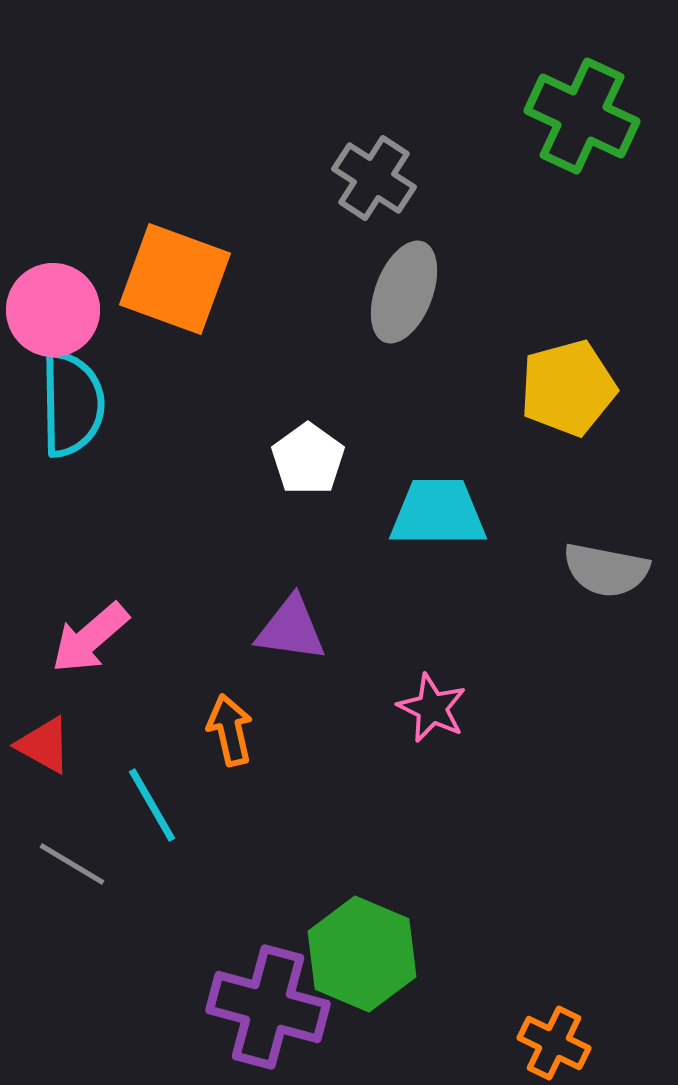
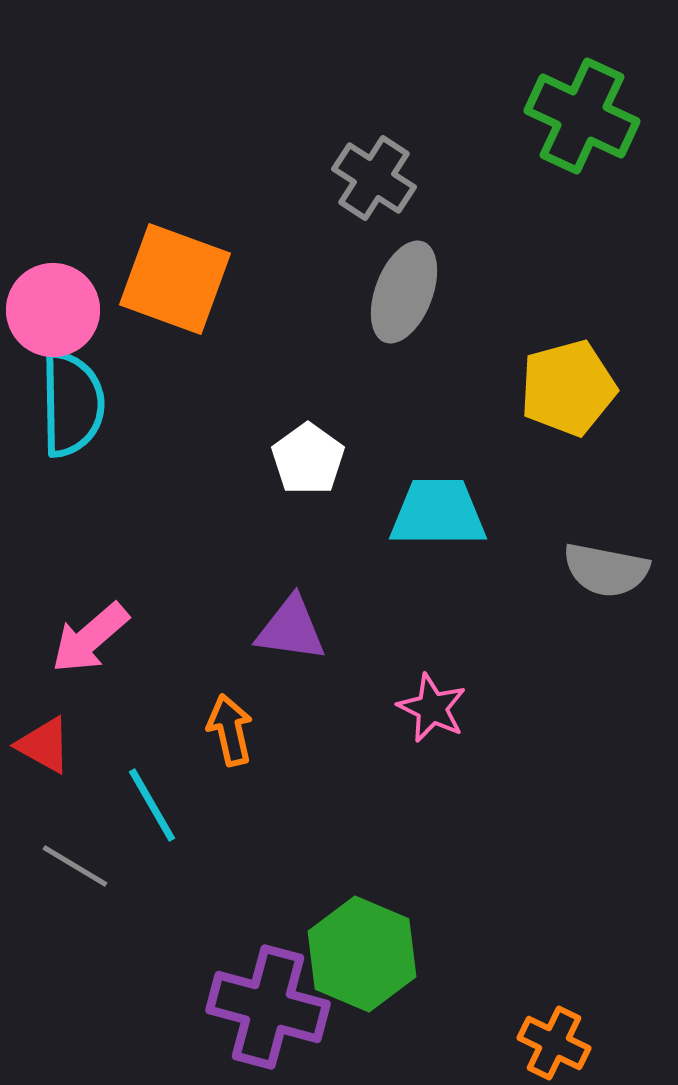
gray line: moved 3 px right, 2 px down
